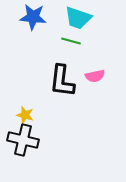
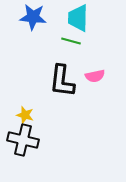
cyan trapezoid: rotated 72 degrees clockwise
